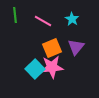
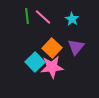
green line: moved 12 px right, 1 px down
pink line: moved 4 px up; rotated 12 degrees clockwise
orange square: rotated 24 degrees counterclockwise
cyan square: moved 7 px up
